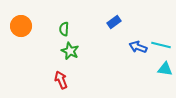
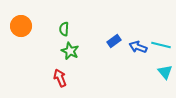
blue rectangle: moved 19 px down
cyan triangle: moved 3 px down; rotated 42 degrees clockwise
red arrow: moved 1 px left, 2 px up
